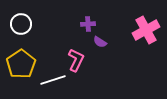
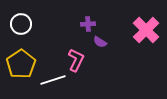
pink cross: rotated 16 degrees counterclockwise
